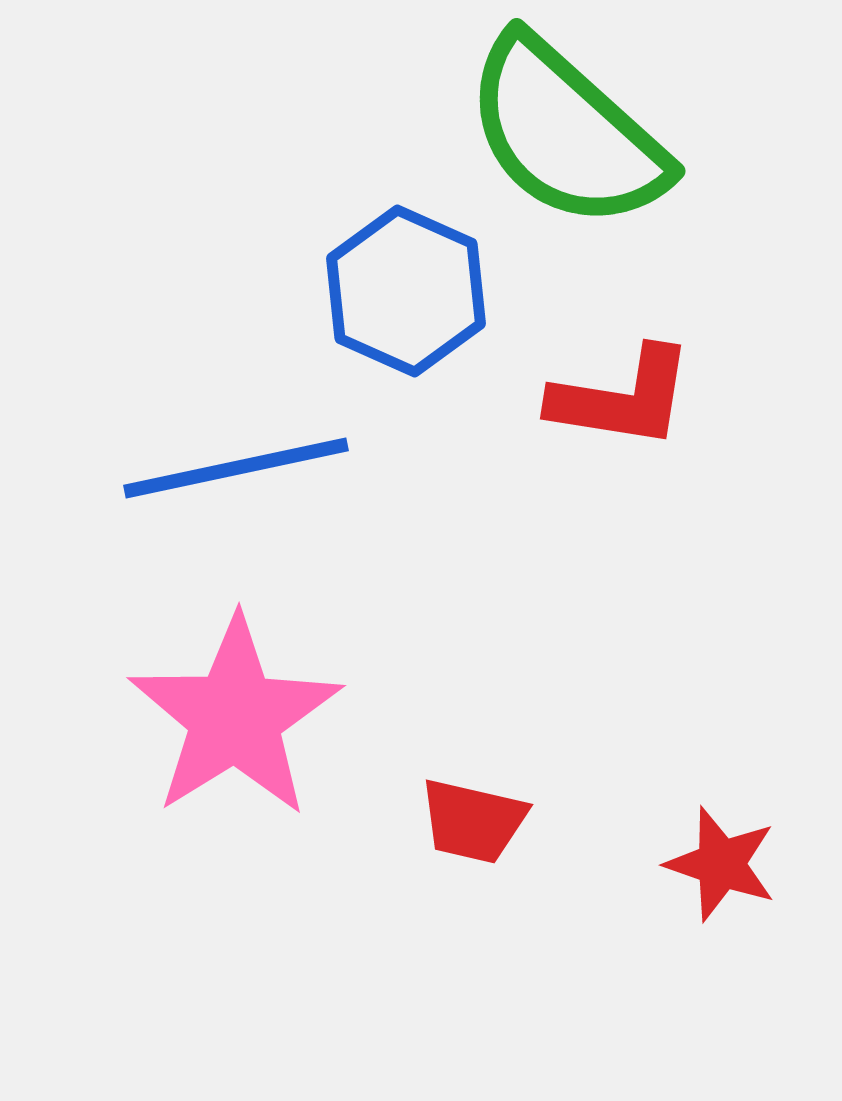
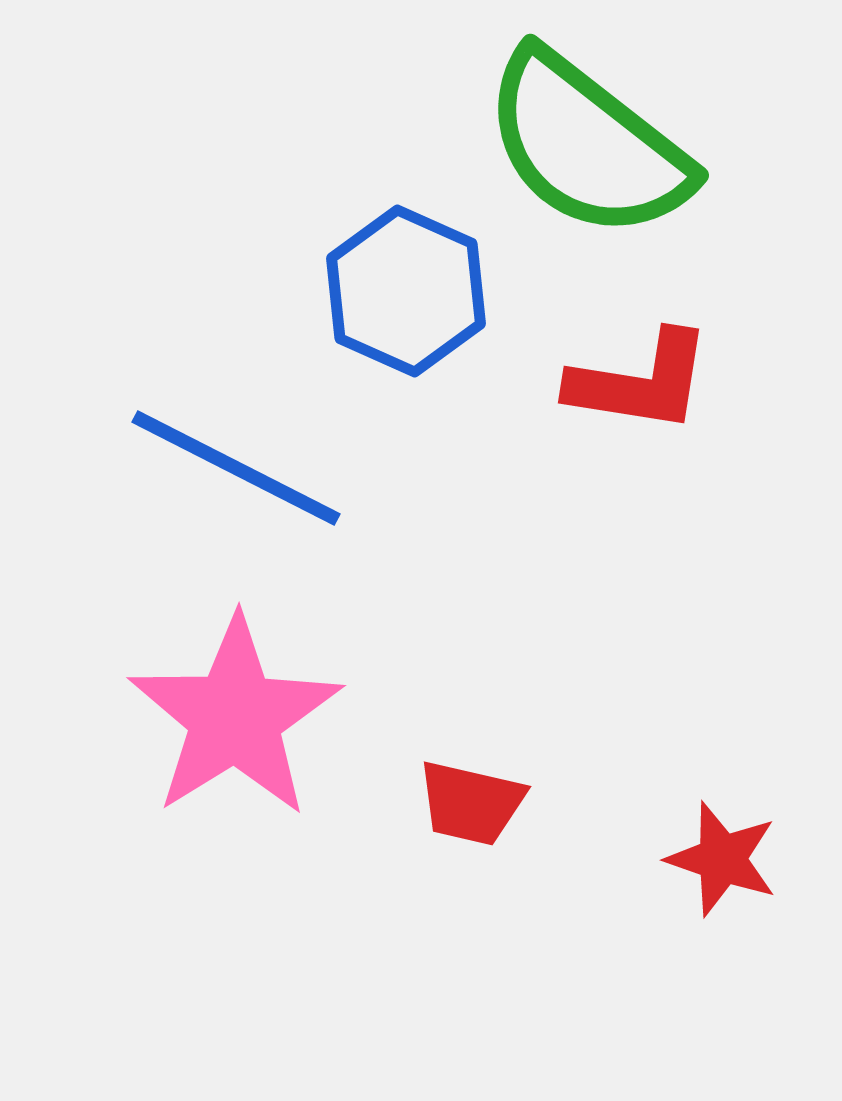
green semicircle: moved 21 px right, 12 px down; rotated 4 degrees counterclockwise
red L-shape: moved 18 px right, 16 px up
blue line: rotated 39 degrees clockwise
red trapezoid: moved 2 px left, 18 px up
red star: moved 1 px right, 5 px up
